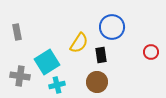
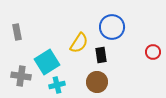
red circle: moved 2 px right
gray cross: moved 1 px right
